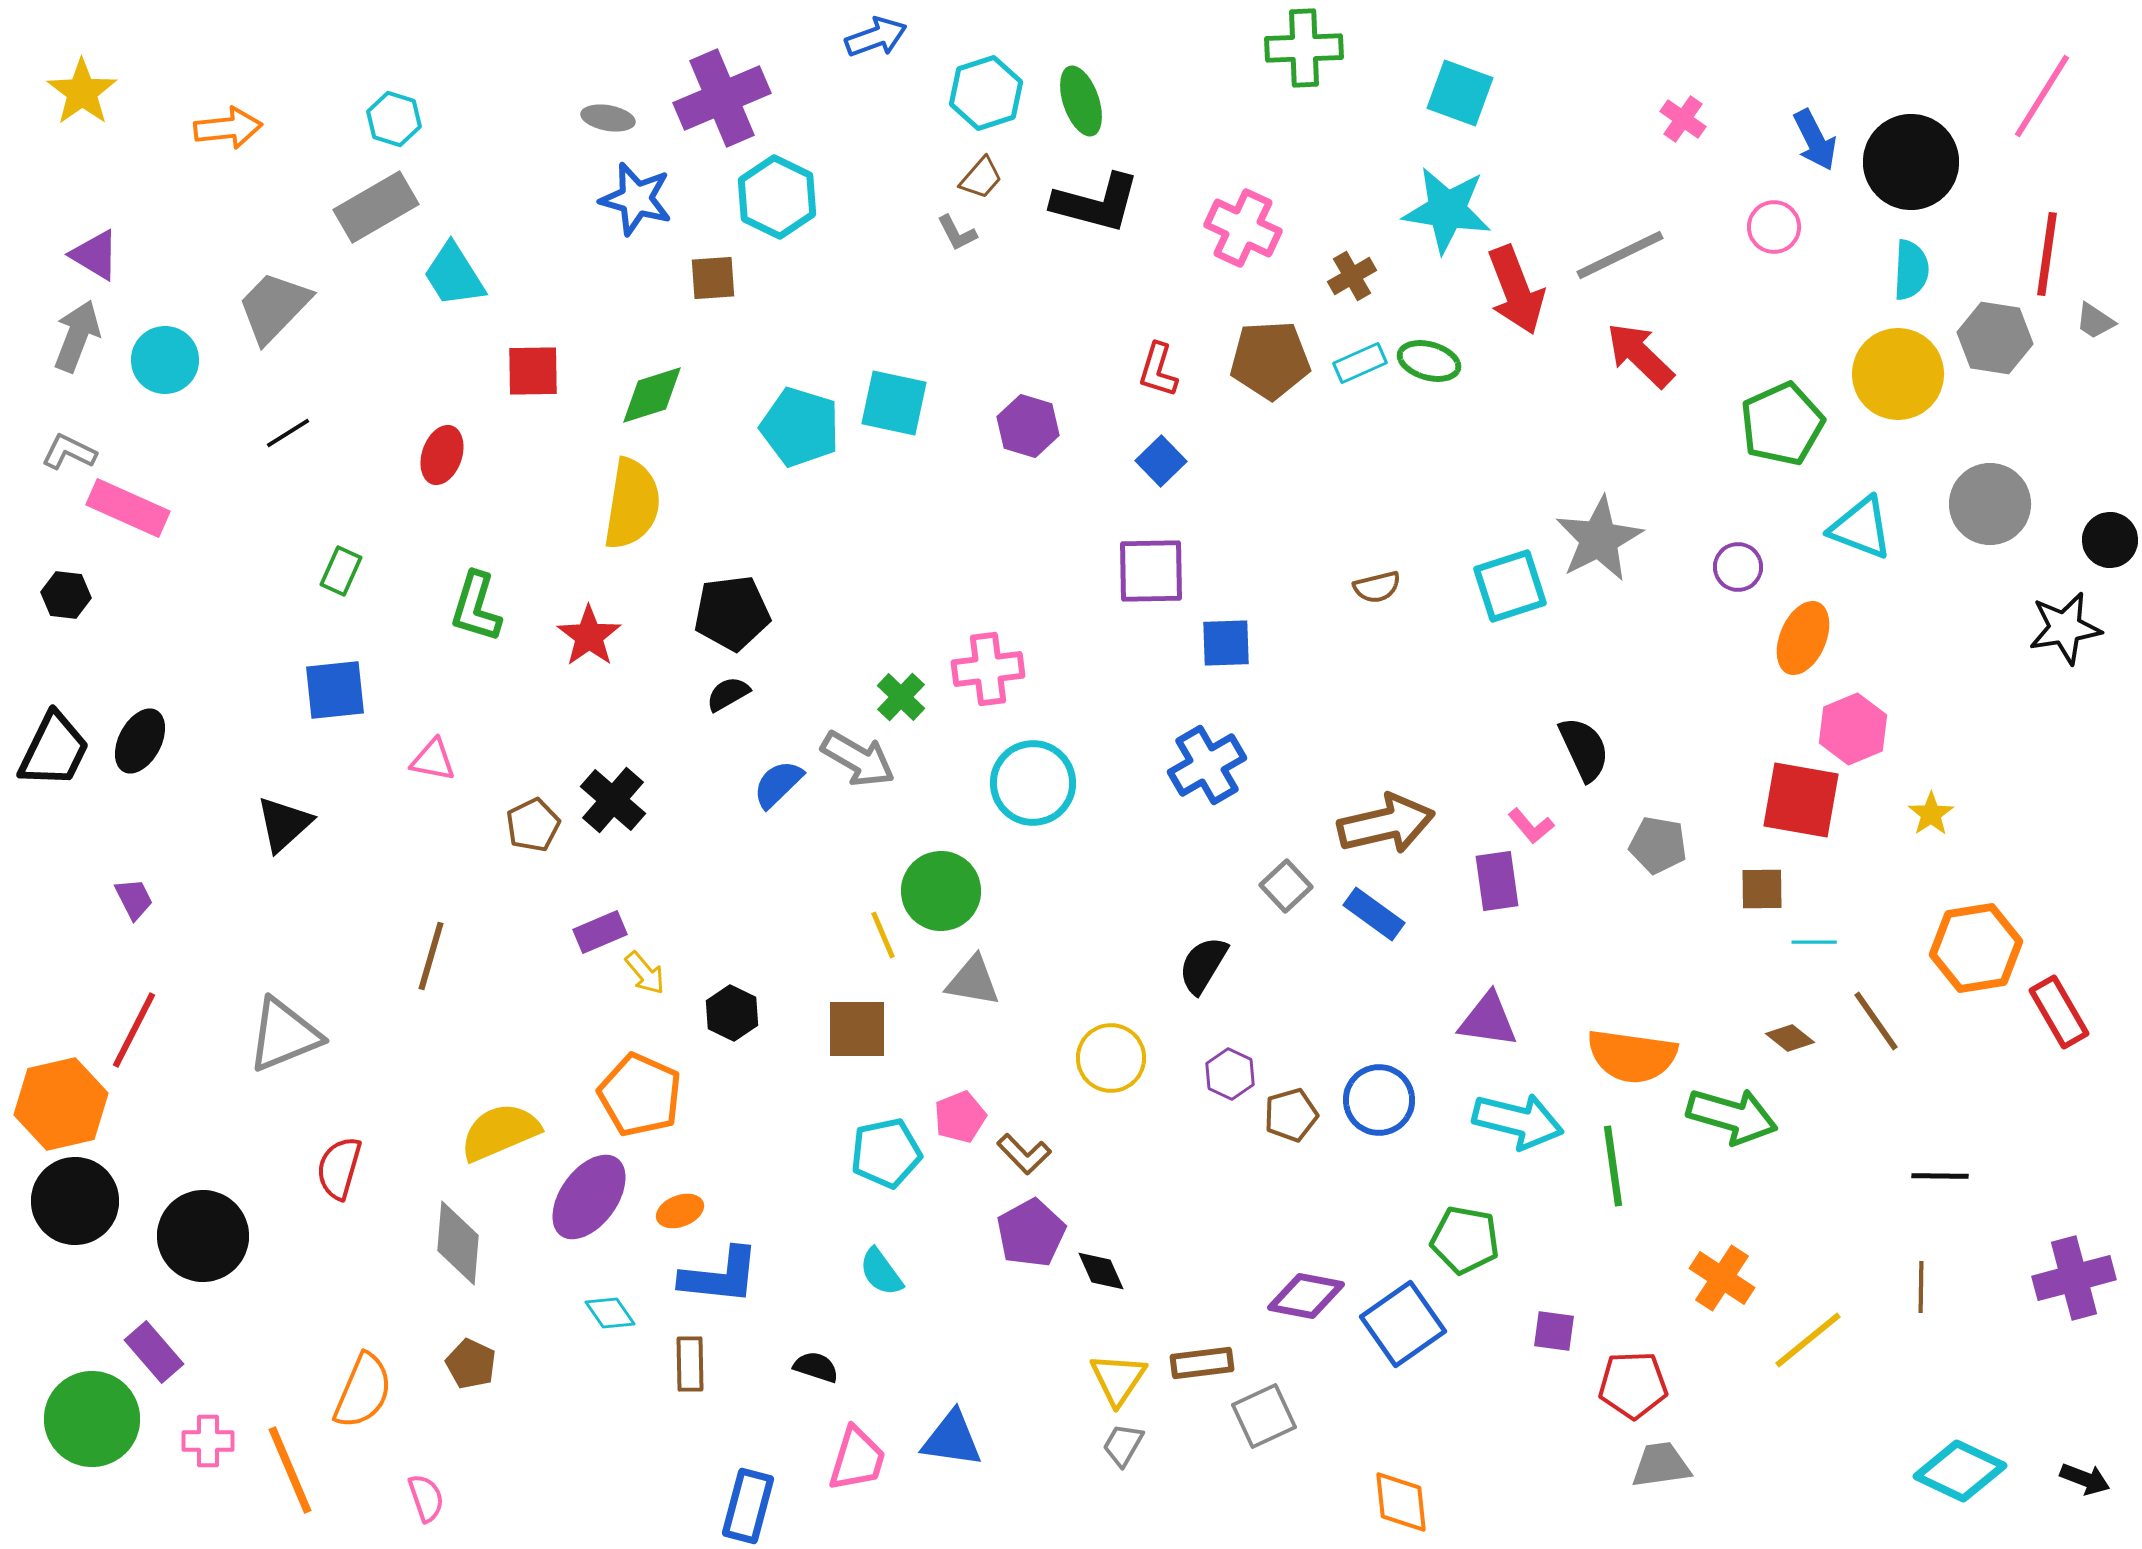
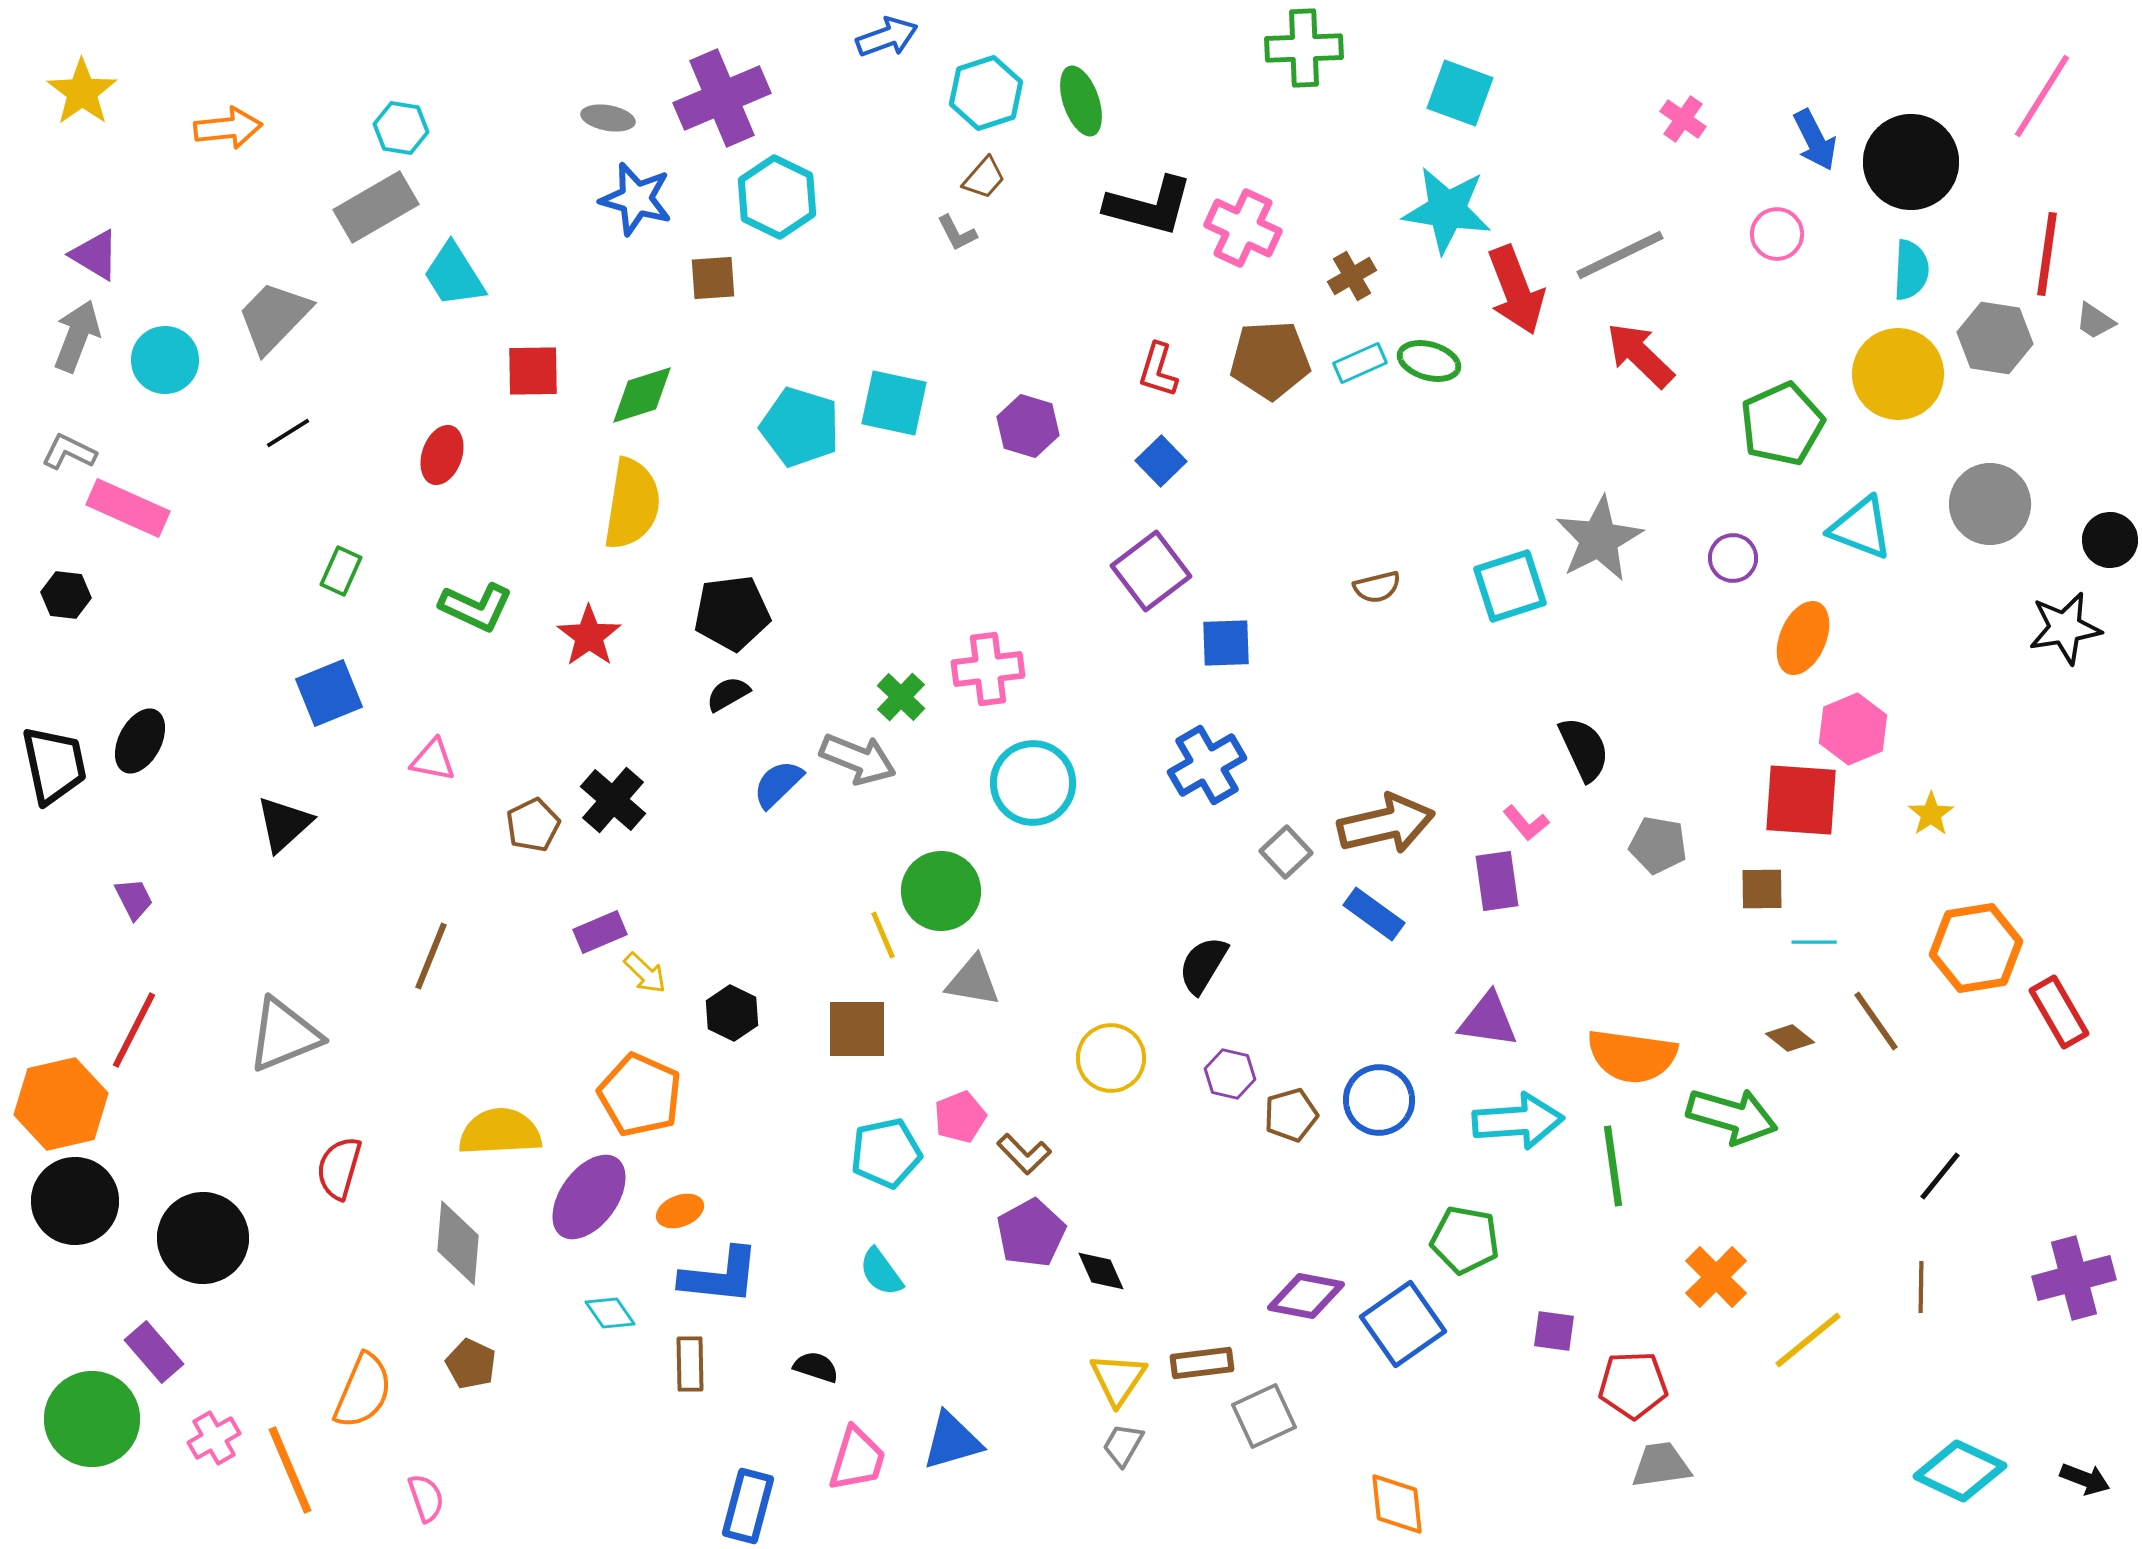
blue arrow at (876, 37): moved 11 px right
cyan hexagon at (394, 119): moved 7 px right, 9 px down; rotated 8 degrees counterclockwise
brown trapezoid at (981, 178): moved 3 px right
black L-shape at (1096, 203): moved 53 px right, 3 px down
pink circle at (1774, 227): moved 3 px right, 7 px down
gray trapezoid at (274, 307): moved 10 px down
green diamond at (652, 395): moved 10 px left
purple circle at (1738, 567): moved 5 px left, 9 px up
purple square at (1151, 571): rotated 36 degrees counterclockwise
green L-shape at (476, 607): rotated 82 degrees counterclockwise
blue square at (335, 690): moved 6 px left, 3 px down; rotated 16 degrees counterclockwise
black trapezoid at (54, 750): moved 15 px down; rotated 38 degrees counterclockwise
gray arrow at (858, 759): rotated 8 degrees counterclockwise
red square at (1801, 800): rotated 6 degrees counterclockwise
pink L-shape at (1531, 826): moved 5 px left, 3 px up
gray square at (1286, 886): moved 34 px up
brown line at (431, 956): rotated 6 degrees clockwise
yellow arrow at (645, 973): rotated 6 degrees counterclockwise
purple hexagon at (1230, 1074): rotated 12 degrees counterclockwise
cyan arrow at (1518, 1121): rotated 18 degrees counterclockwise
yellow semicircle at (500, 1132): rotated 20 degrees clockwise
black line at (1940, 1176): rotated 52 degrees counterclockwise
black circle at (203, 1236): moved 2 px down
orange cross at (1722, 1278): moved 6 px left, 1 px up; rotated 12 degrees clockwise
blue triangle at (952, 1439): moved 2 px down; rotated 24 degrees counterclockwise
pink cross at (208, 1441): moved 6 px right, 3 px up; rotated 30 degrees counterclockwise
orange diamond at (1401, 1502): moved 4 px left, 2 px down
